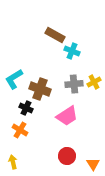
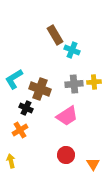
brown rectangle: rotated 30 degrees clockwise
cyan cross: moved 1 px up
yellow cross: rotated 24 degrees clockwise
orange cross: rotated 28 degrees clockwise
red circle: moved 1 px left, 1 px up
yellow arrow: moved 2 px left, 1 px up
